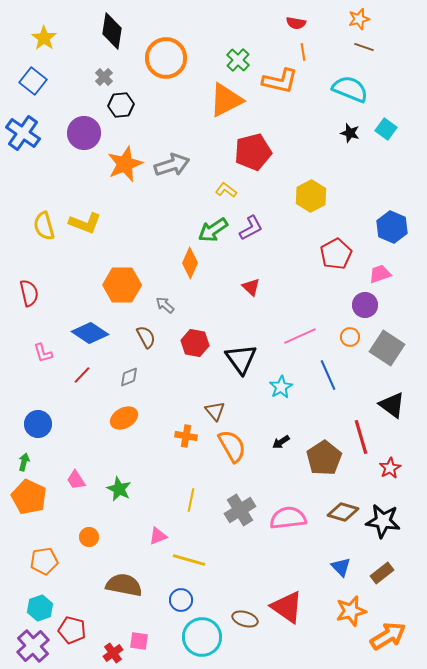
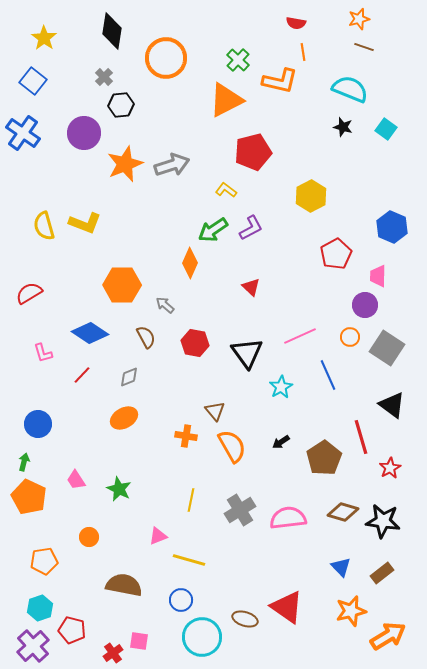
black star at (350, 133): moved 7 px left, 6 px up
pink trapezoid at (380, 274): moved 2 px left, 2 px down; rotated 70 degrees counterclockwise
red semicircle at (29, 293): rotated 108 degrees counterclockwise
black triangle at (241, 359): moved 6 px right, 6 px up
